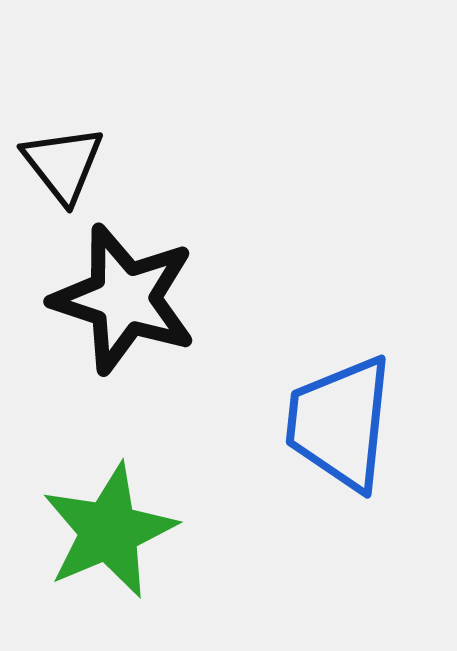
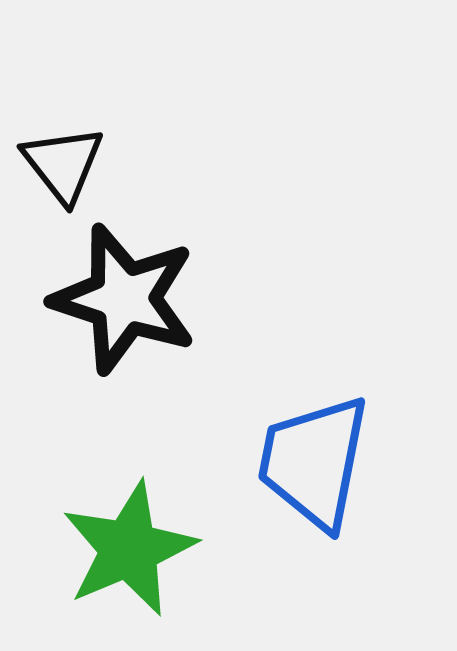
blue trapezoid: moved 26 px left, 39 px down; rotated 5 degrees clockwise
green star: moved 20 px right, 18 px down
